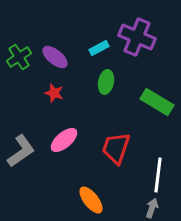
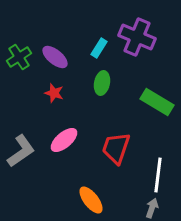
cyan rectangle: rotated 30 degrees counterclockwise
green ellipse: moved 4 px left, 1 px down
